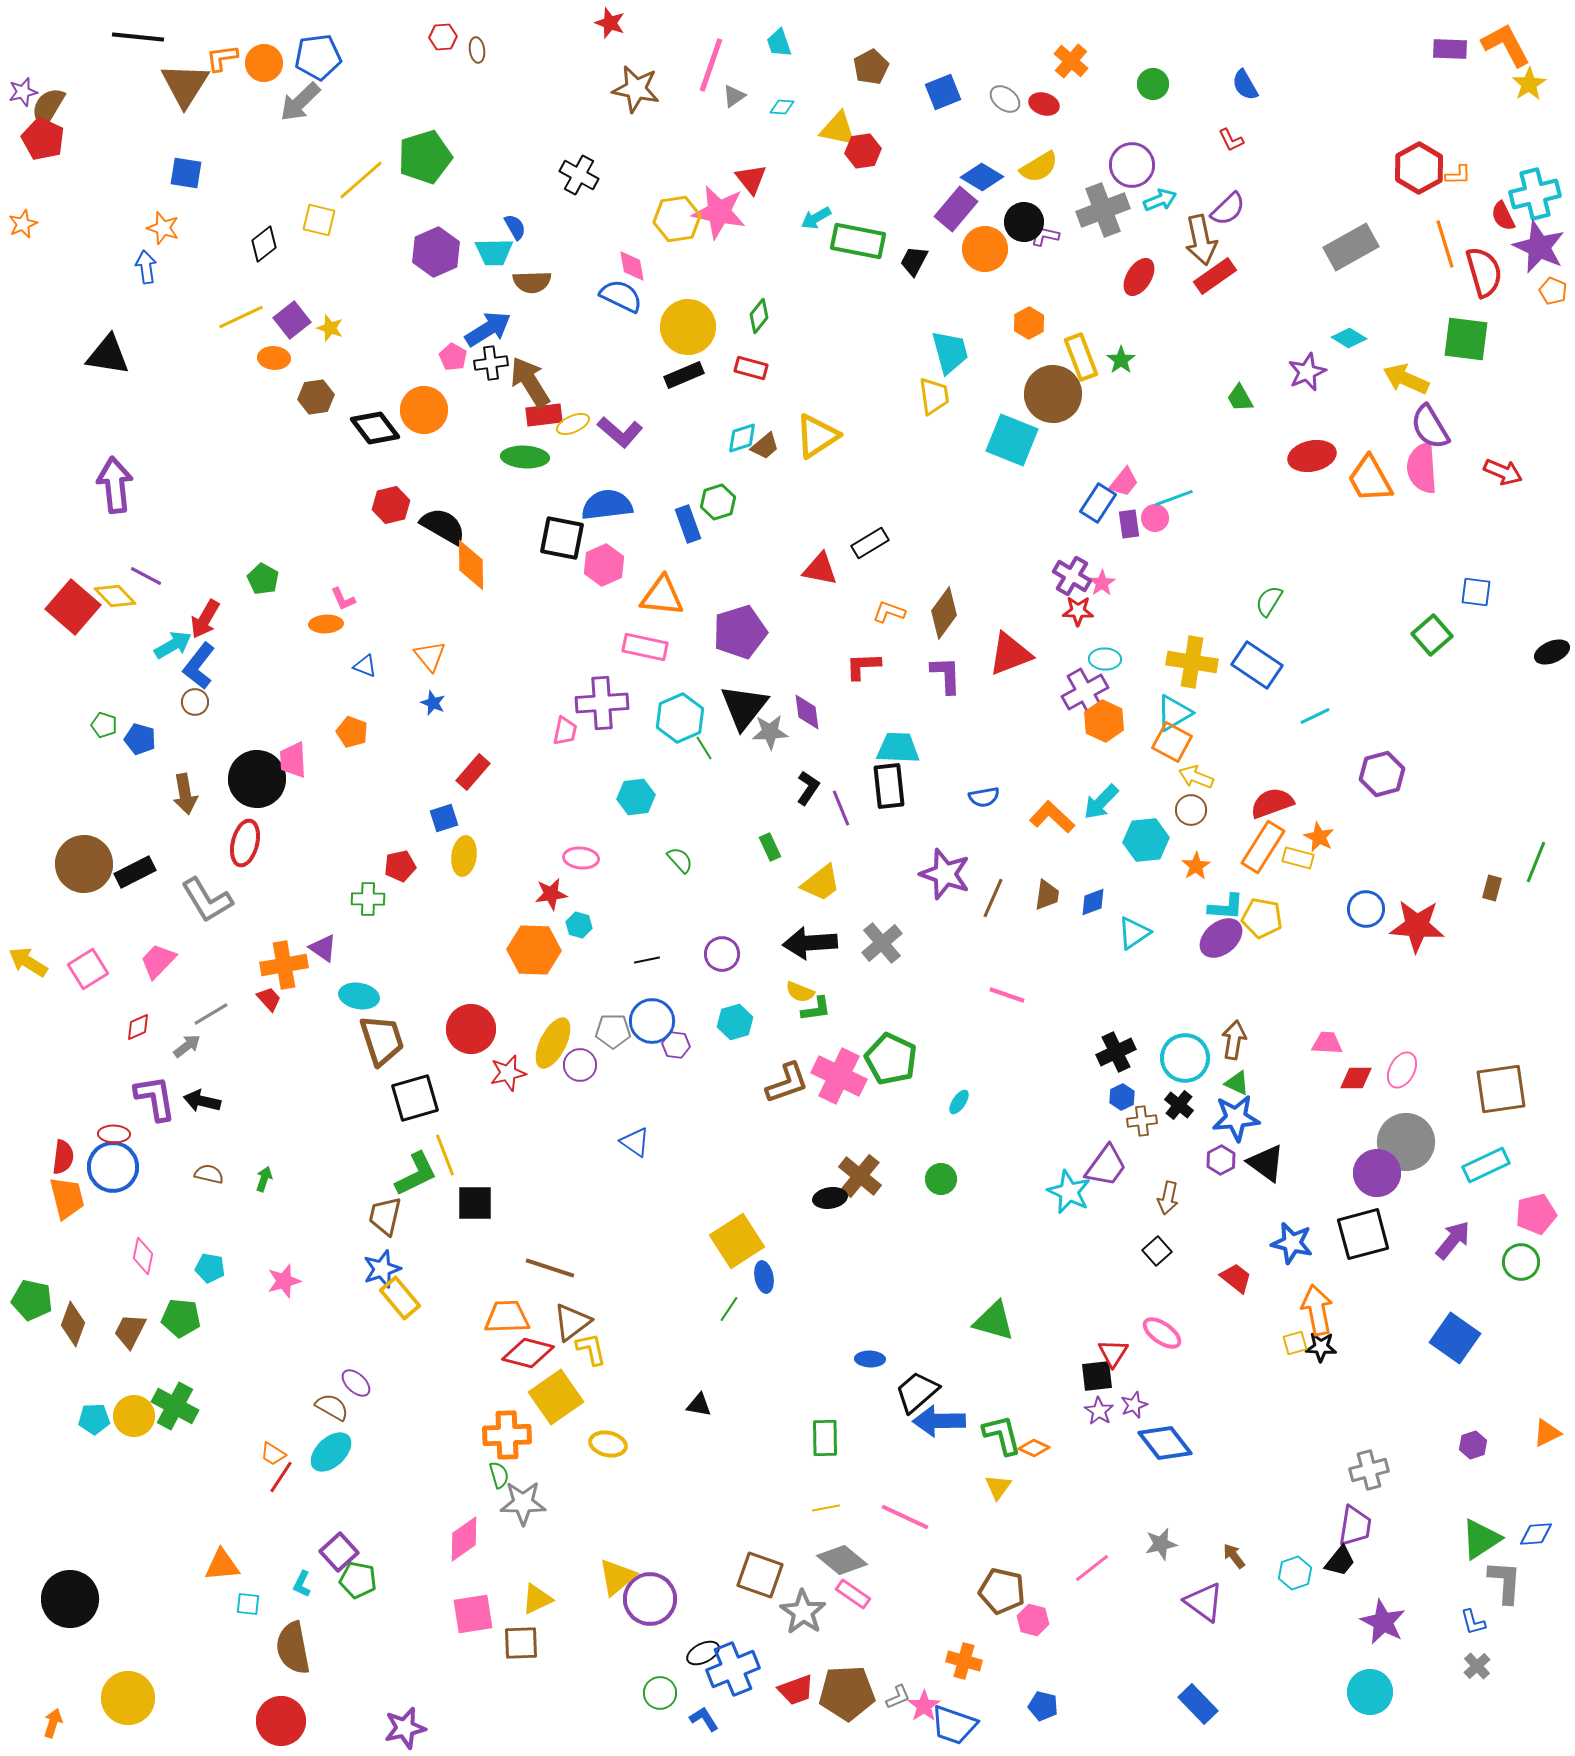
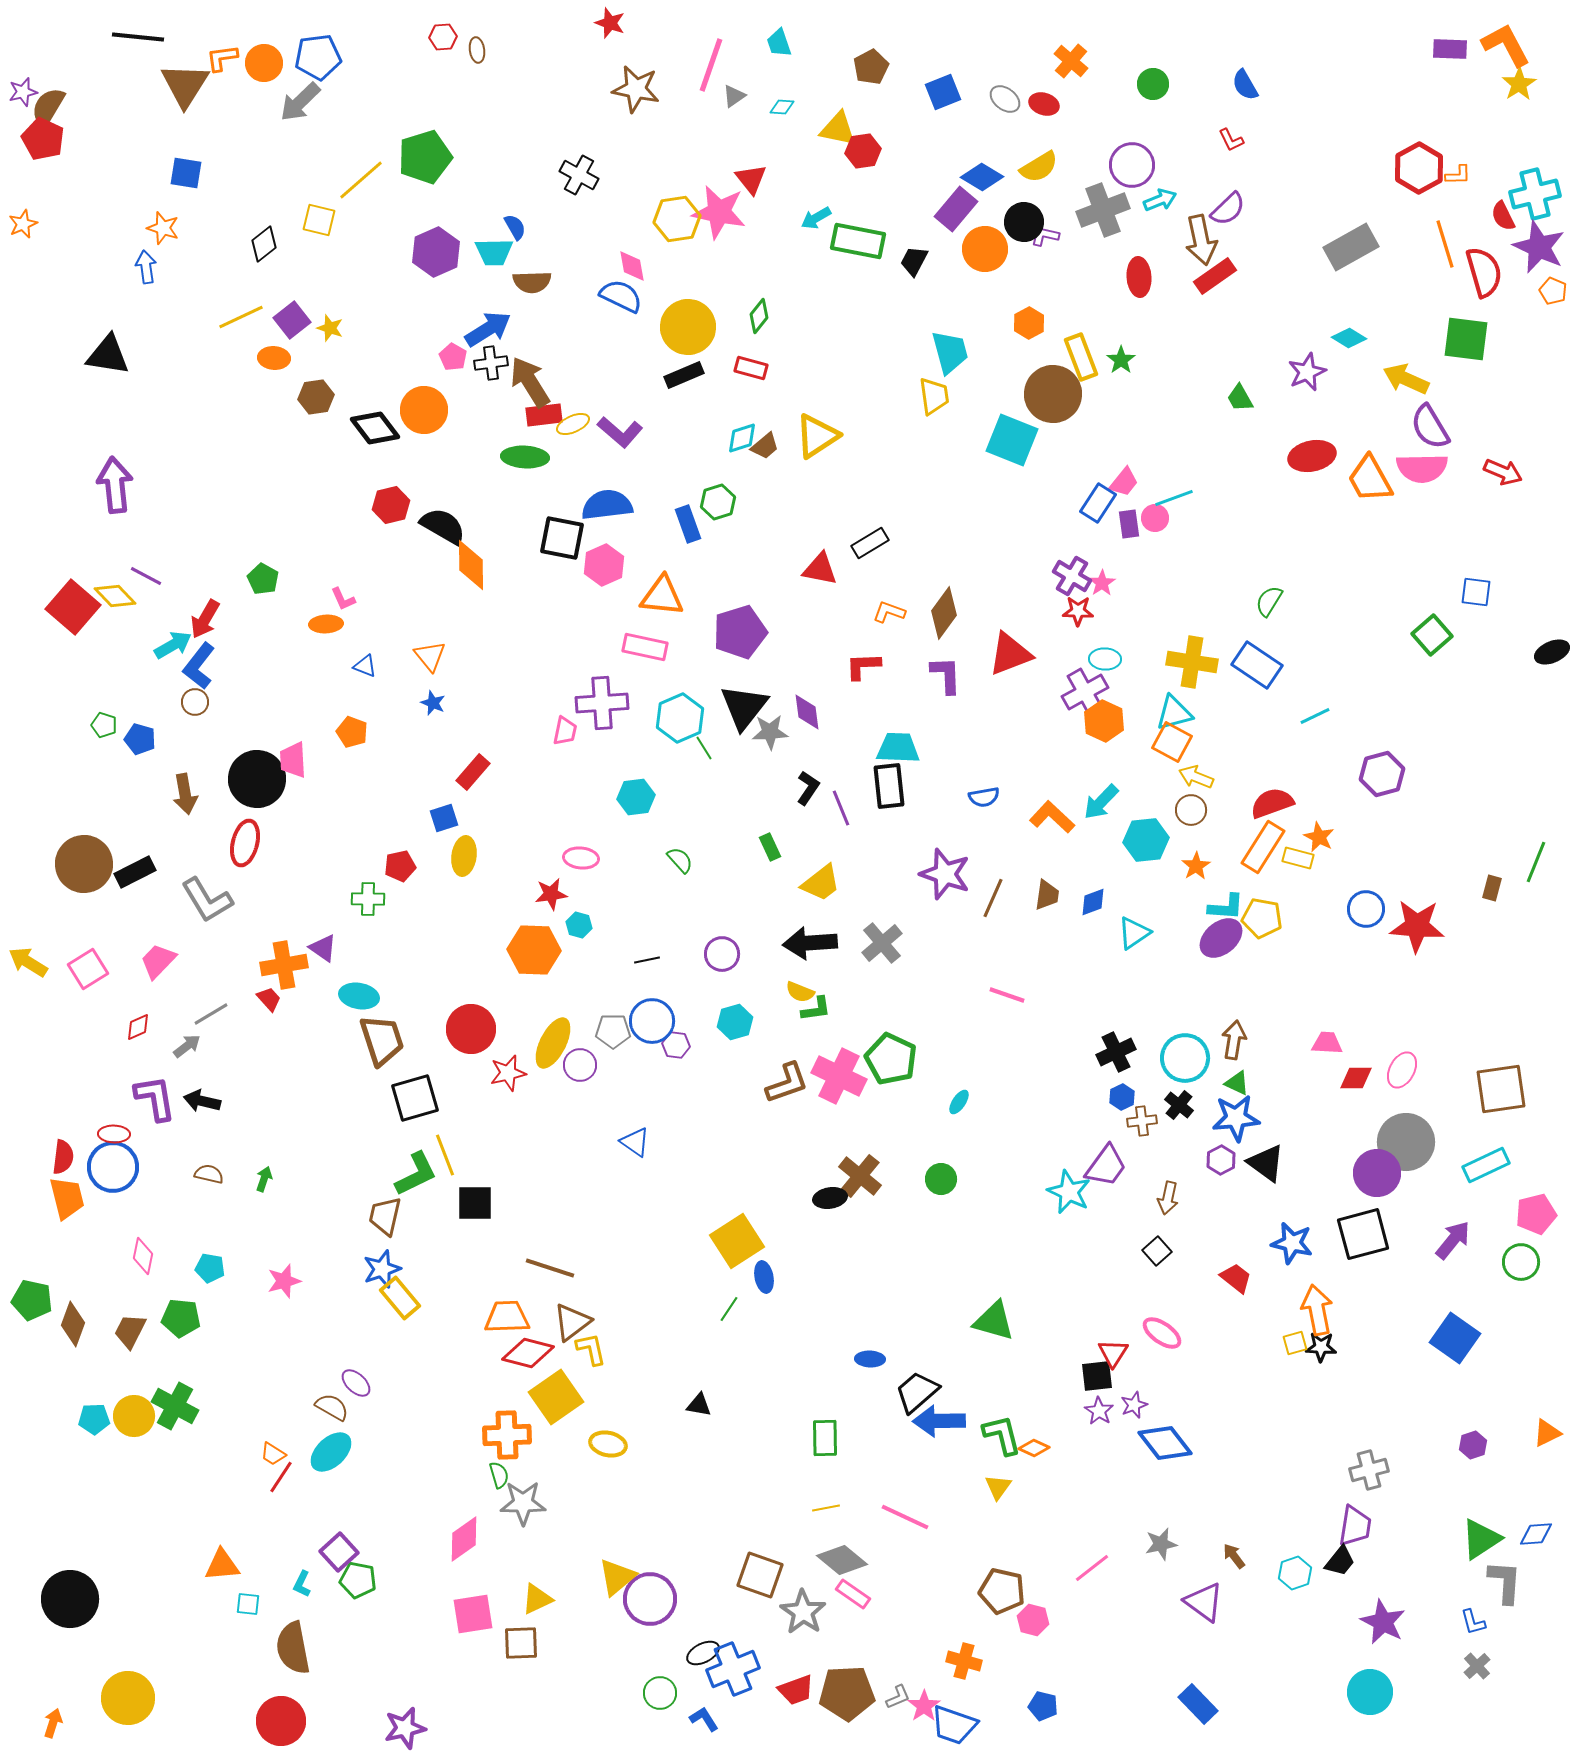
yellow star at (1529, 84): moved 10 px left
red ellipse at (1139, 277): rotated 36 degrees counterclockwise
pink semicircle at (1422, 468): rotated 87 degrees counterclockwise
cyan triangle at (1174, 713): rotated 15 degrees clockwise
